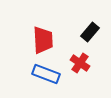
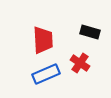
black rectangle: rotated 66 degrees clockwise
blue rectangle: rotated 44 degrees counterclockwise
